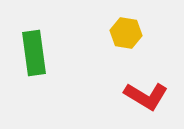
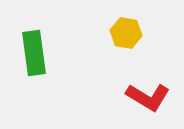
red L-shape: moved 2 px right, 1 px down
